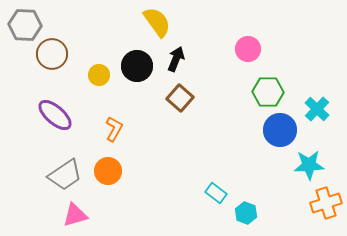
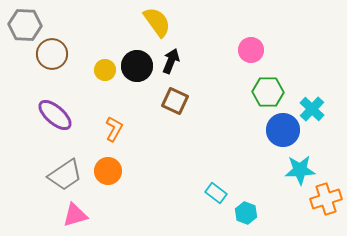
pink circle: moved 3 px right, 1 px down
black arrow: moved 5 px left, 2 px down
yellow circle: moved 6 px right, 5 px up
brown square: moved 5 px left, 3 px down; rotated 16 degrees counterclockwise
cyan cross: moved 5 px left
blue circle: moved 3 px right
cyan star: moved 9 px left, 5 px down
orange cross: moved 4 px up
